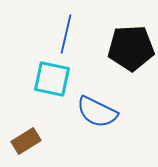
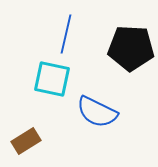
black pentagon: rotated 6 degrees clockwise
